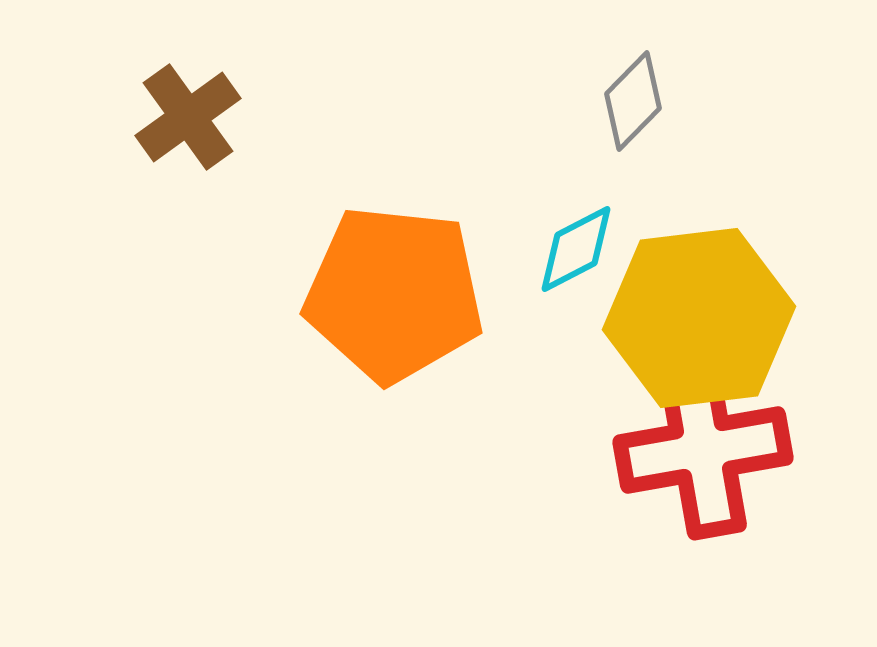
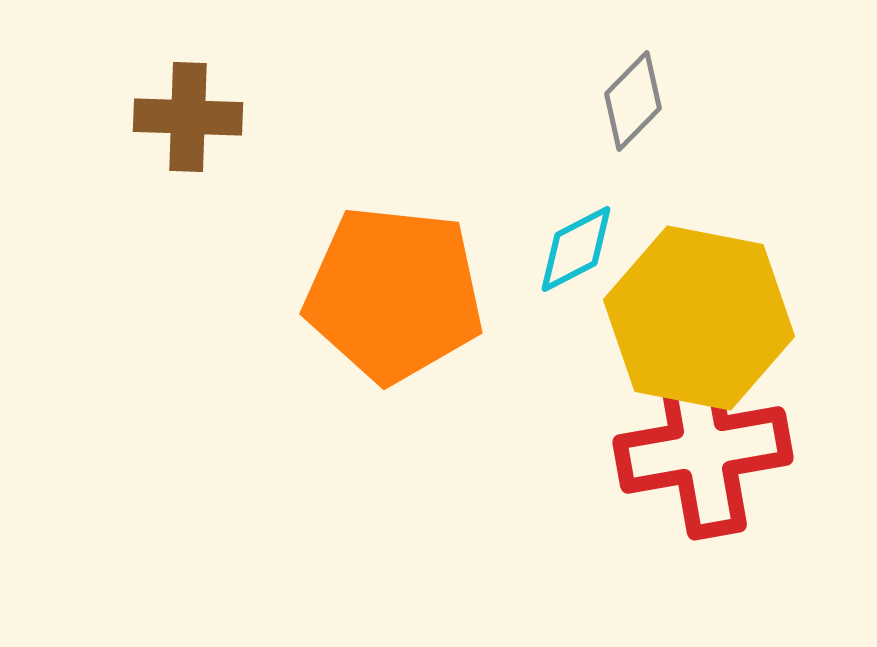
brown cross: rotated 38 degrees clockwise
yellow hexagon: rotated 18 degrees clockwise
